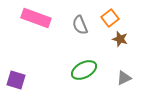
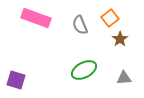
brown star: rotated 21 degrees clockwise
gray triangle: rotated 21 degrees clockwise
